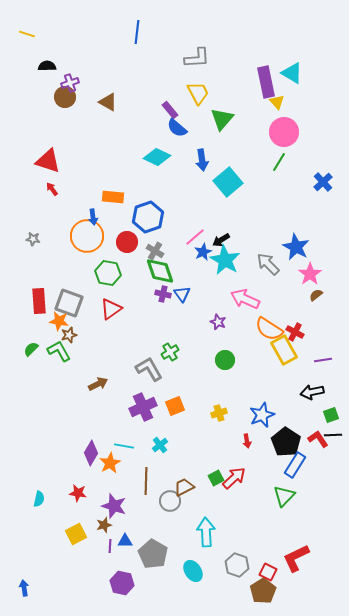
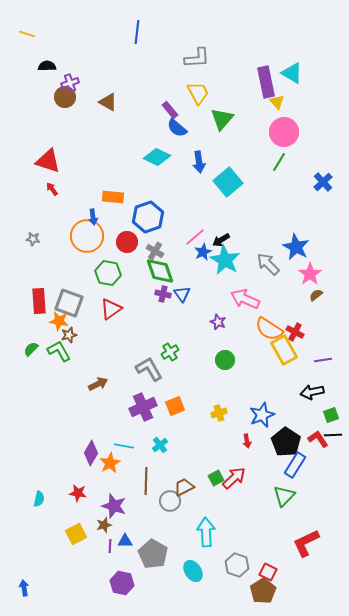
blue arrow at (202, 160): moved 3 px left, 2 px down
red L-shape at (296, 558): moved 10 px right, 15 px up
